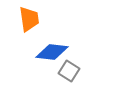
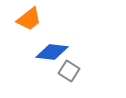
orange trapezoid: rotated 60 degrees clockwise
